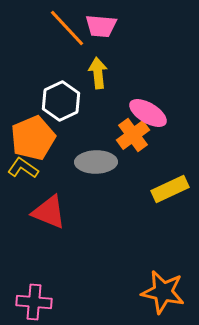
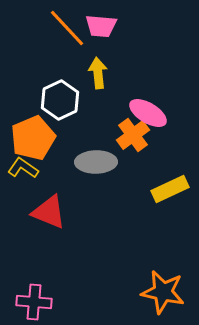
white hexagon: moved 1 px left, 1 px up
